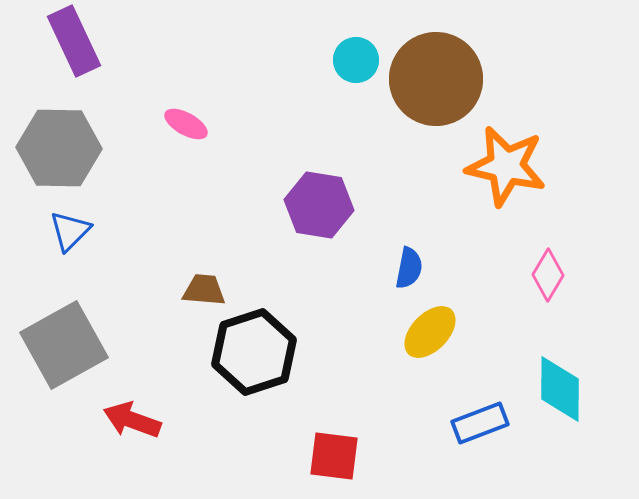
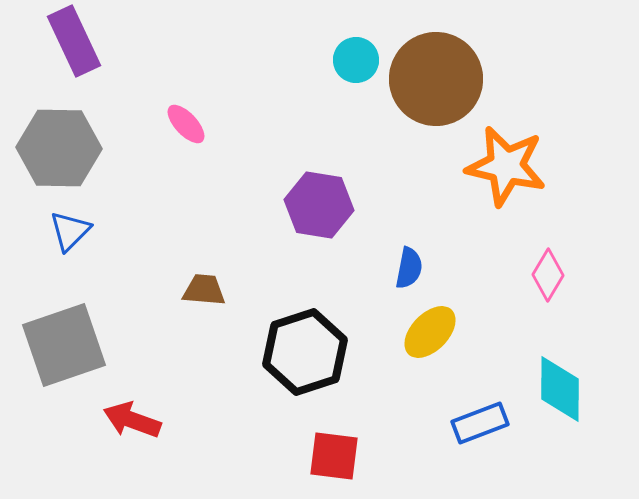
pink ellipse: rotated 18 degrees clockwise
gray square: rotated 10 degrees clockwise
black hexagon: moved 51 px right
